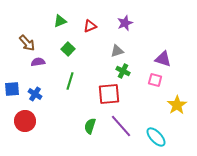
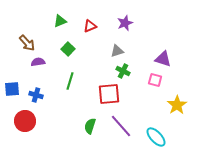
blue cross: moved 1 px right, 1 px down; rotated 16 degrees counterclockwise
